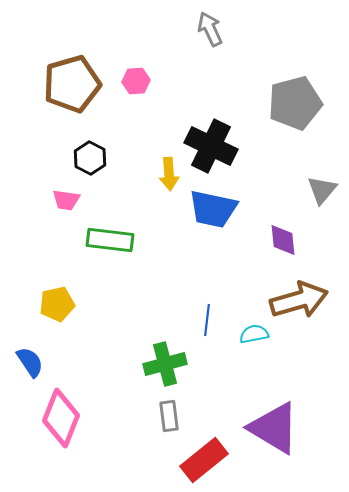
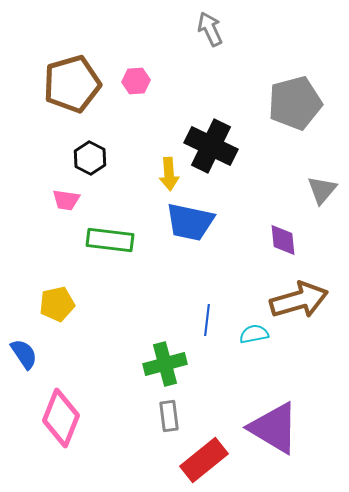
blue trapezoid: moved 23 px left, 13 px down
blue semicircle: moved 6 px left, 8 px up
